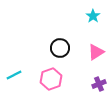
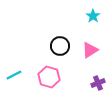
black circle: moved 2 px up
pink triangle: moved 6 px left, 2 px up
pink hexagon: moved 2 px left, 2 px up; rotated 25 degrees counterclockwise
purple cross: moved 1 px left, 1 px up
